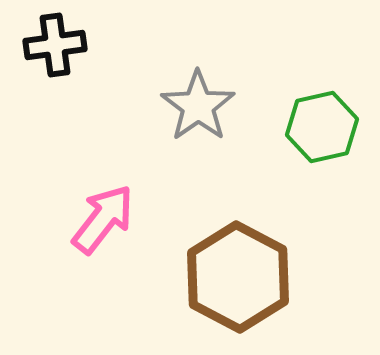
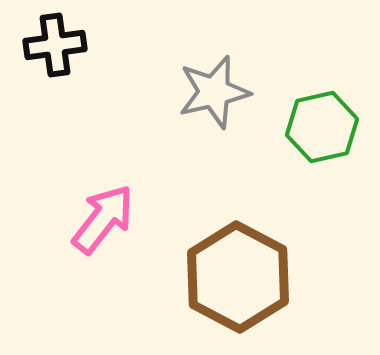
gray star: moved 16 px right, 14 px up; rotated 22 degrees clockwise
